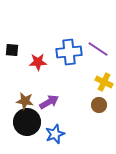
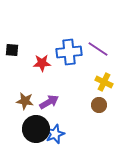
red star: moved 4 px right, 1 px down
black circle: moved 9 px right, 7 px down
